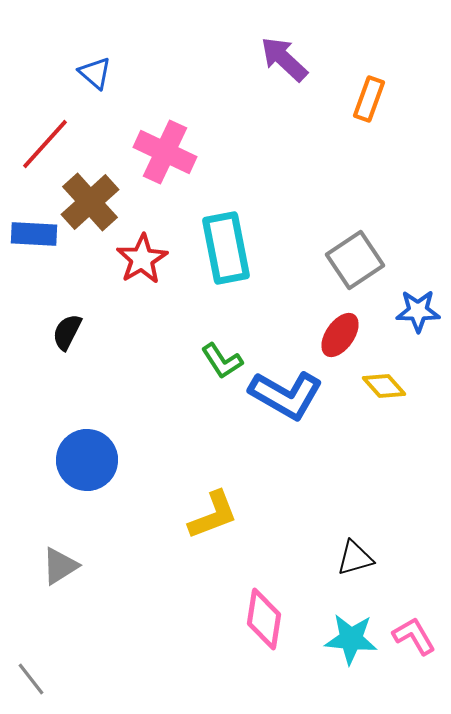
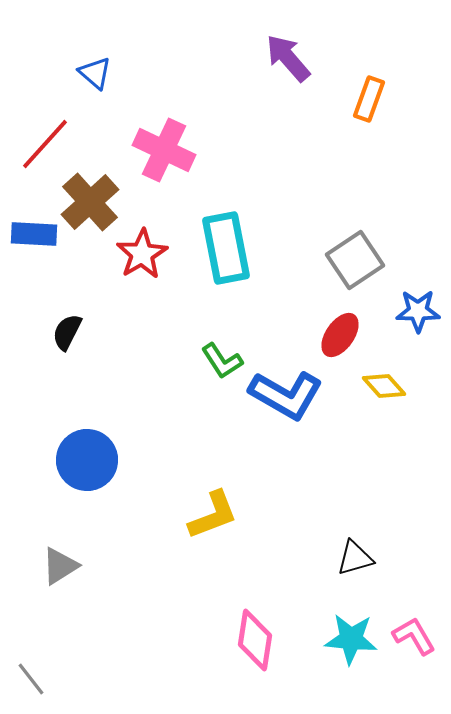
purple arrow: moved 4 px right, 1 px up; rotated 6 degrees clockwise
pink cross: moved 1 px left, 2 px up
red star: moved 5 px up
pink diamond: moved 9 px left, 21 px down
